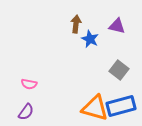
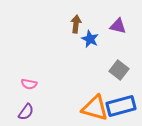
purple triangle: moved 1 px right
